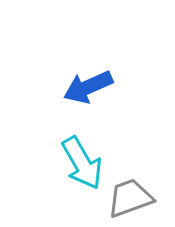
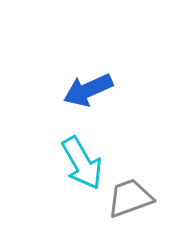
blue arrow: moved 3 px down
